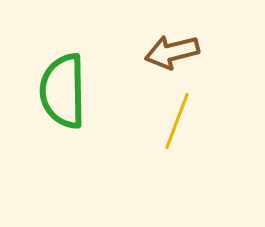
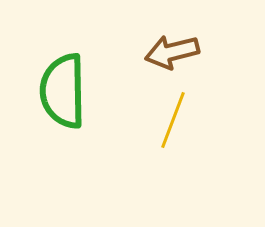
yellow line: moved 4 px left, 1 px up
